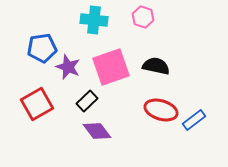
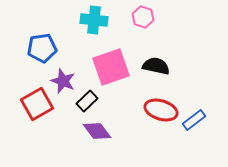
purple star: moved 5 px left, 14 px down
